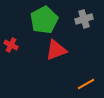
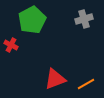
green pentagon: moved 12 px left
red triangle: moved 1 px left, 29 px down
